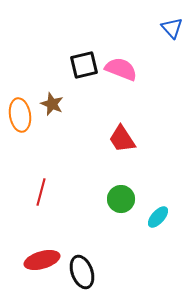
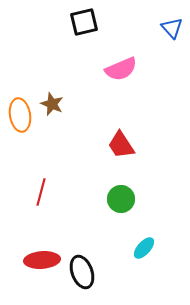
black square: moved 43 px up
pink semicircle: rotated 136 degrees clockwise
red trapezoid: moved 1 px left, 6 px down
cyan ellipse: moved 14 px left, 31 px down
red ellipse: rotated 12 degrees clockwise
